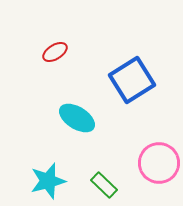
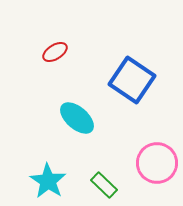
blue square: rotated 24 degrees counterclockwise
cyan ellipse: rotated 9 degrees clockwise
pink circle: moved 2 px left
cyan star: rotated 24 degrees counterclockwise
